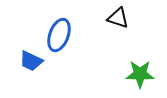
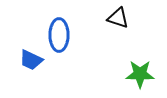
blue ellipse: rotated 20 degrees counterclockwise
blue trapezoid: moved 1 px up
